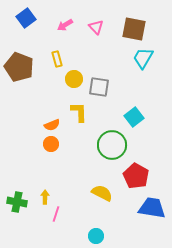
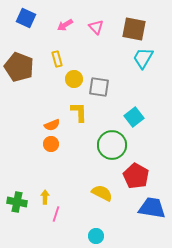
blue square: rotated 30 degrees counterclockwise
